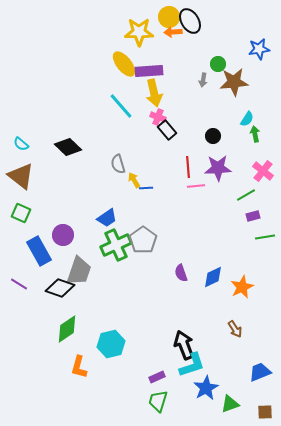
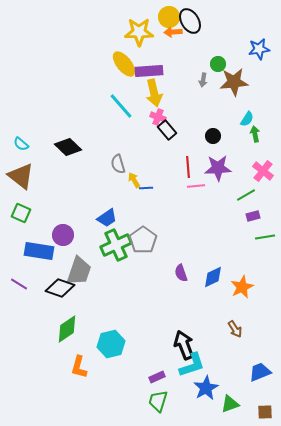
blue rectangle at (39, 251): rotated 52 degrees counterclockwise
